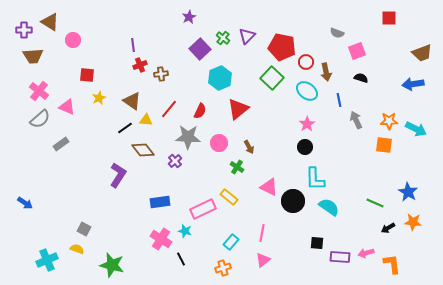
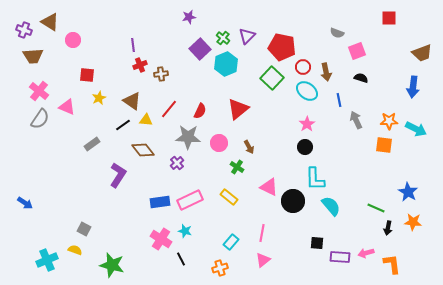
purple star at (189, 17): rotated 16 degrees clockwise
purple cross at (24, 30): rotated 21 degrees clockwise
red circle at (306, 62): moved 3 px left, 5 px down
cyan hexagon at (220, 78): moved 6 px right, 14 px up
blue arrow at (413, 84): moved 3 px down; rotated 75 degrees counterclockwise
gray semicircle at (40, 119): rotated 15 degrees counterclockwise
black line at (125, 128): moved 2 px left, 3 px up
gray rectangle at (61, 144): moved 31 px right
purple cross at (175, 161): moved 2 px right, 2 px down
green line at (375, 203): moved 1 px right, 5 px down
cyan semicircle at (329, 207): moved 2 px right, 1 px up; rotated 15 degrees clockwise
pink rectangle at (203, 209): moved 13 px left, 9 px up
black arrow at (388, 228): rotated 48 degrees counterclockwise
yellow semicircle at (77, 249): moved 2 px left, 1 px down
orange cross at (223, 268): moved 3 px left
